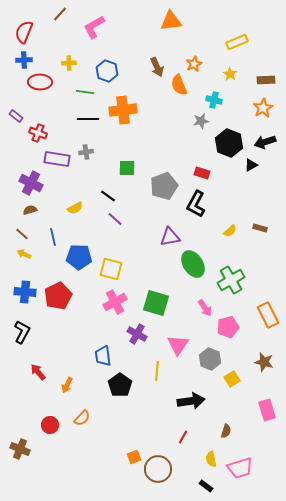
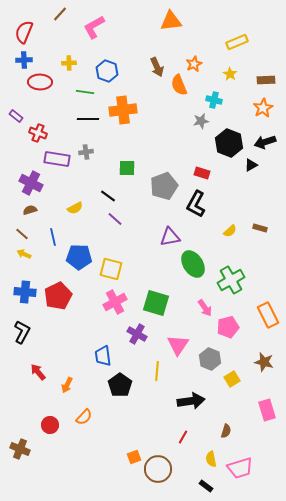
orange semicircle at (82, 418): moved 2 px right, 1 px up
